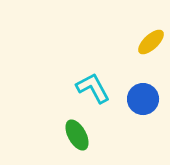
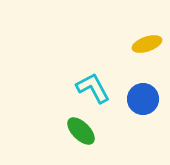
yellow ellipse: moved 4 px left, 2 px down; rotated 24 degrees clockwise
green ellipse: moved 4 px right, 4 px up; rotated 16 degrees counterclockwise
